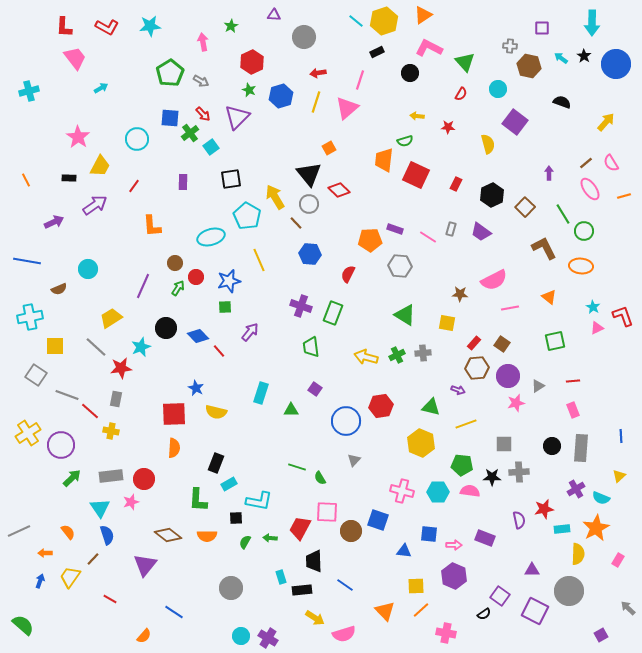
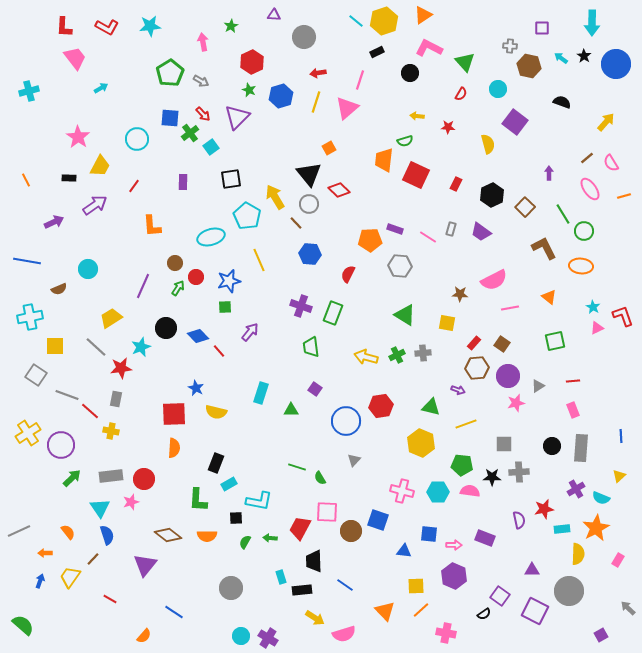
brown line at (586, 163): moved 1 px right, 5 px up
